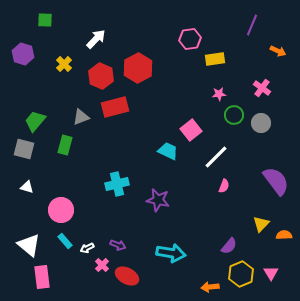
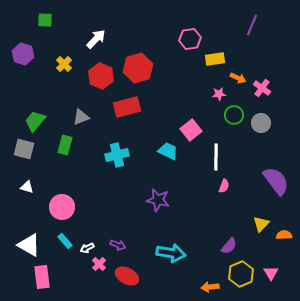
orange arrow at (278, 51): moved 40 px left, 27 px down
red hexagon at (138, 68): rotated 12 degrees clockwise
red rectangle at (115, 107): moved 12 px right
white line at (216, 157): rotated 44 degrees counterclockwise
cyan cross at (117, 184): moved 29 px up
pink circle at (61, 210): moved 1 px right, 3 px up
white triangle at (29, 245): rotated 10 degrees counterclockwise
pink cross at (102, 265): moved 3 px left, 1 px up
